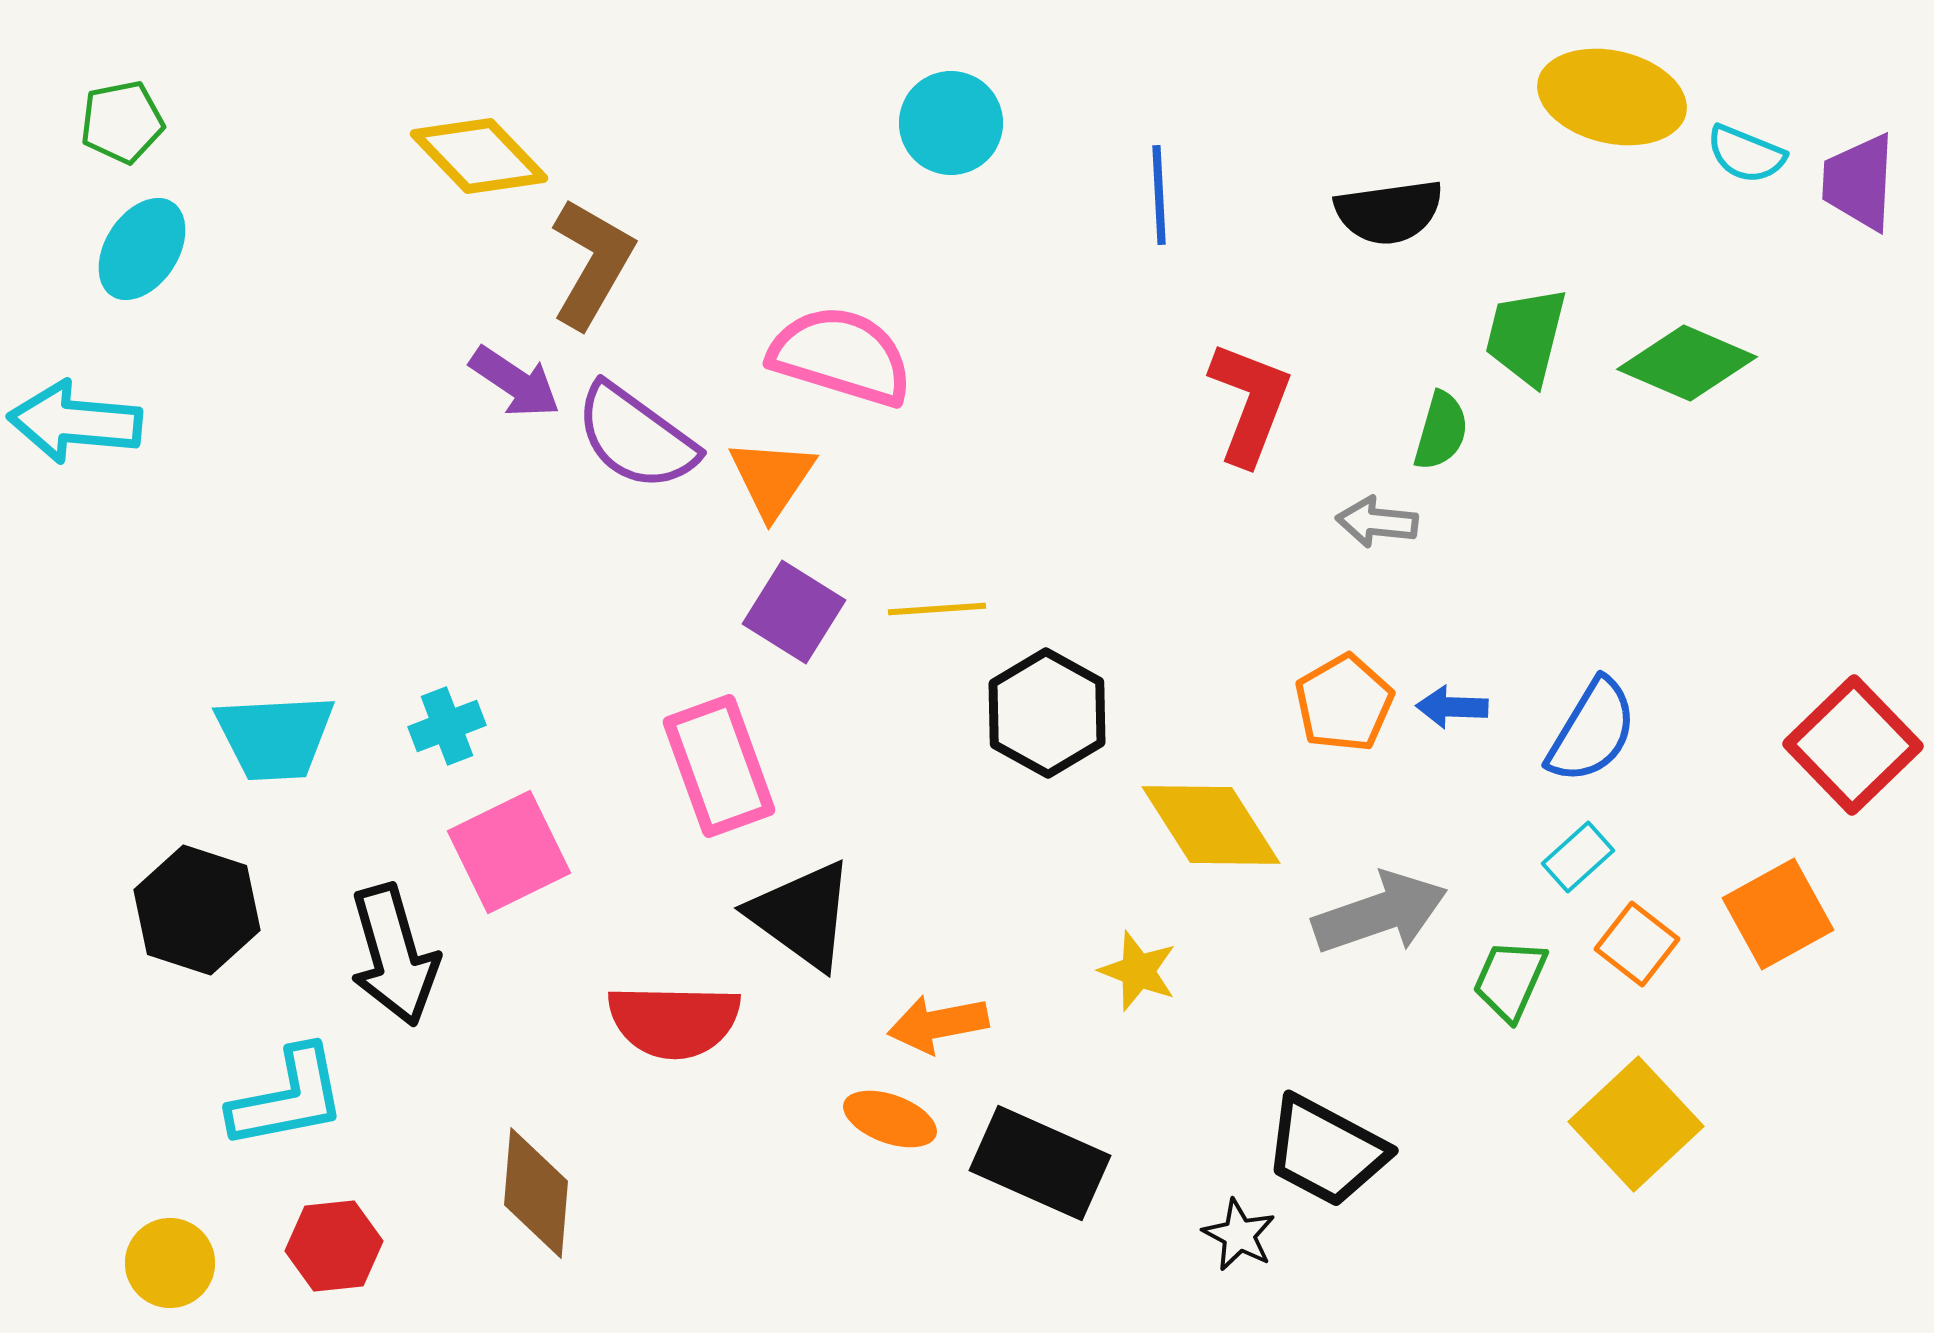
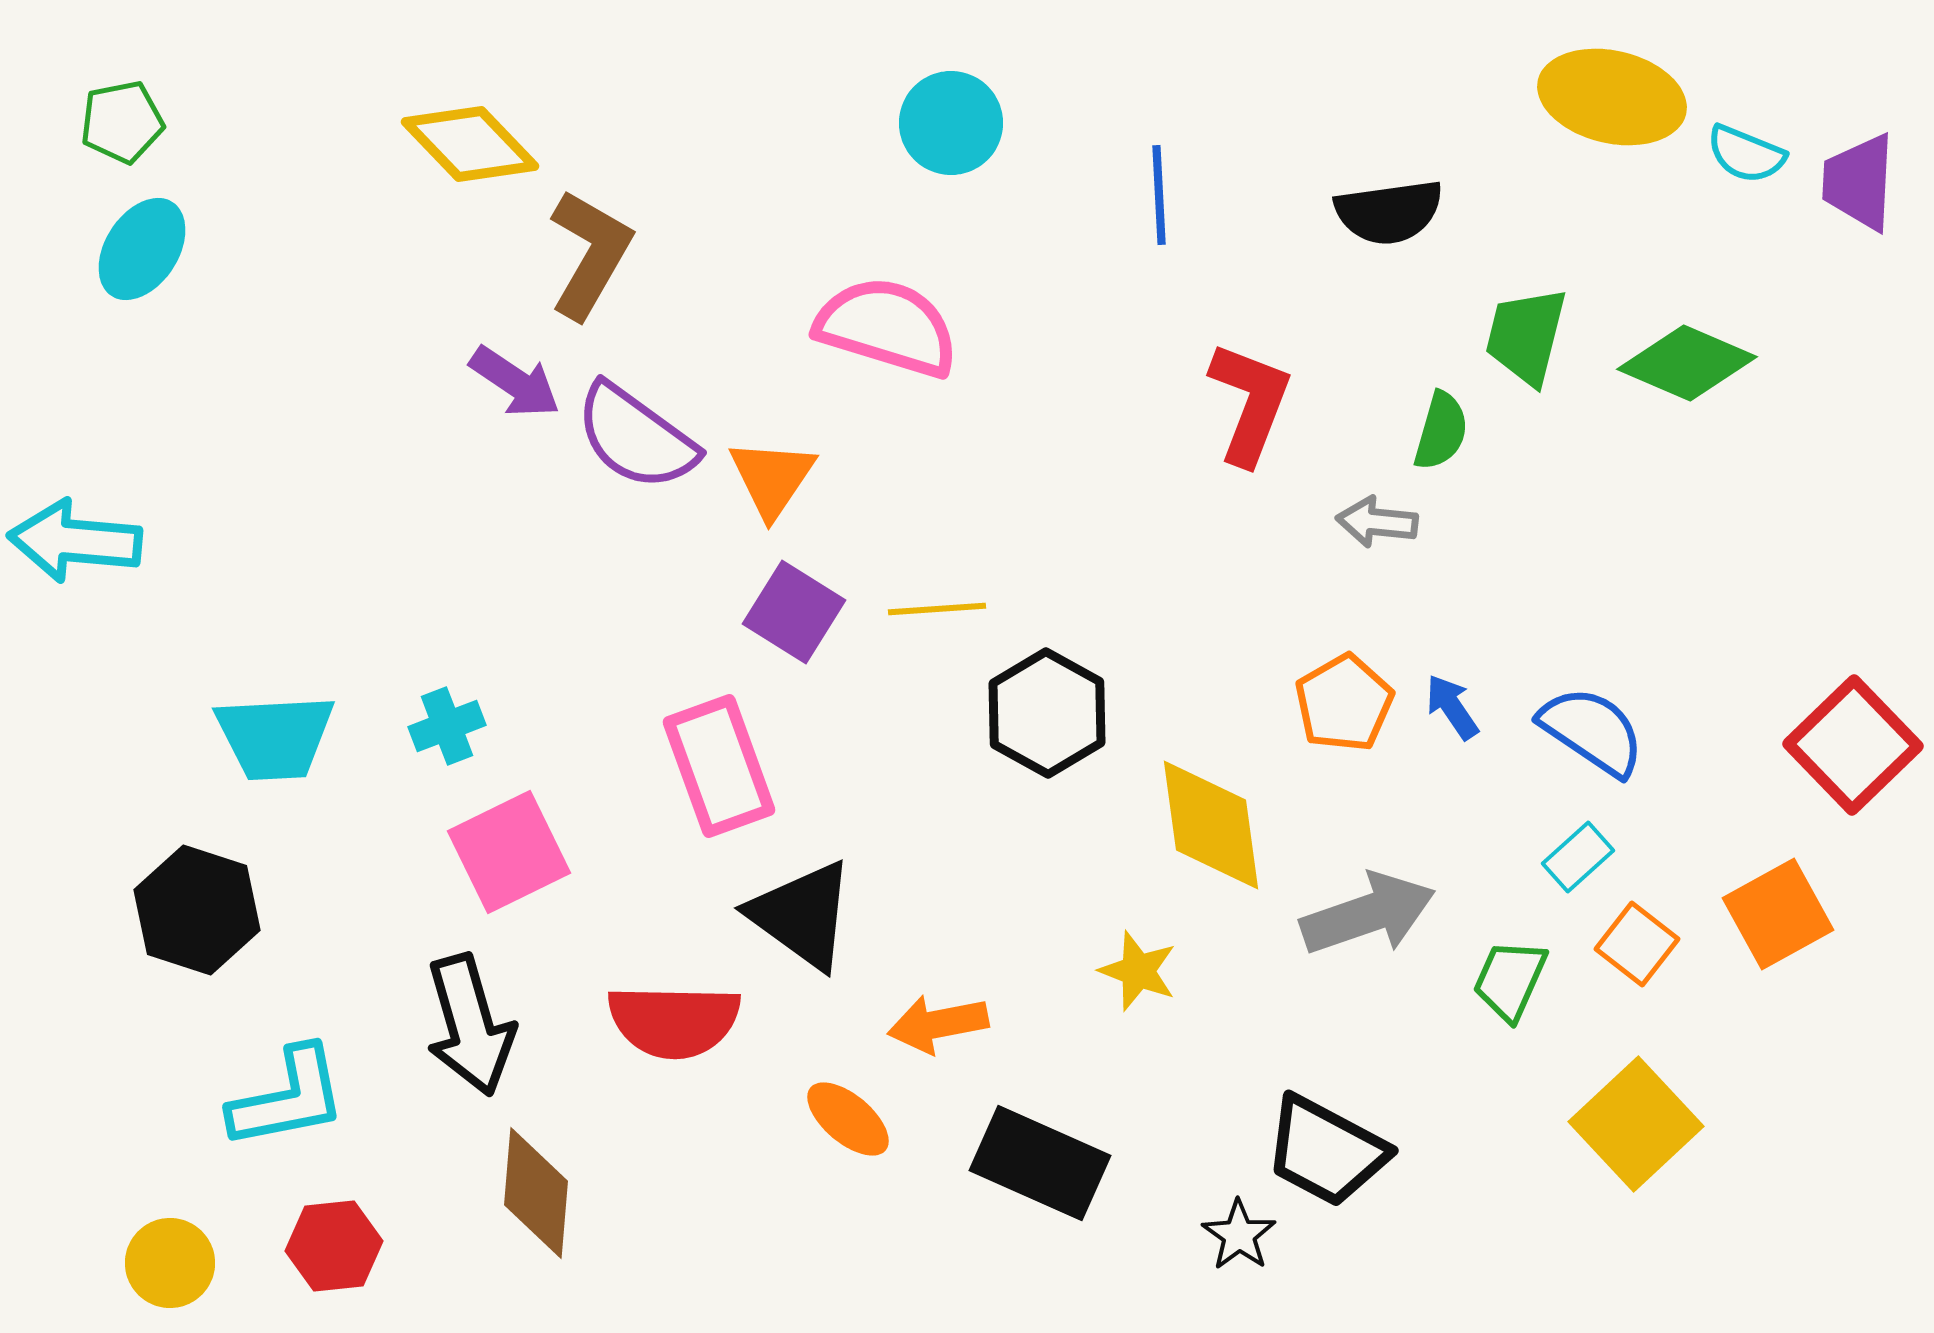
yellow diamond at (479, 156): moved 9 px left, 12 px up
brown L-shape at (592, 263): moved 2 px left, 9 px up
pink semicircle at (841, 356): moved 46 px right, 29 px up
cyan arrow at (75, 422): moved 119 px down
blue arrow at (1452, 707): rotated 54 degrees clockwise
blue semicircle at (1592, 731): rotated 87 degrees counterclockwise
yellow diamond at (1211, 825): rotated 25 degrees clockwise
gray arrow at (1380, 913): moved 12 px left, 1 px down
black arrow at (394, 955): moved 76 px right, 70 px down
orange ellipse at (890, 1119): moved 42 px left; rotated 20 degrees clockwise
black star at (1239, 1235): rotated 8 degrees clockwise
